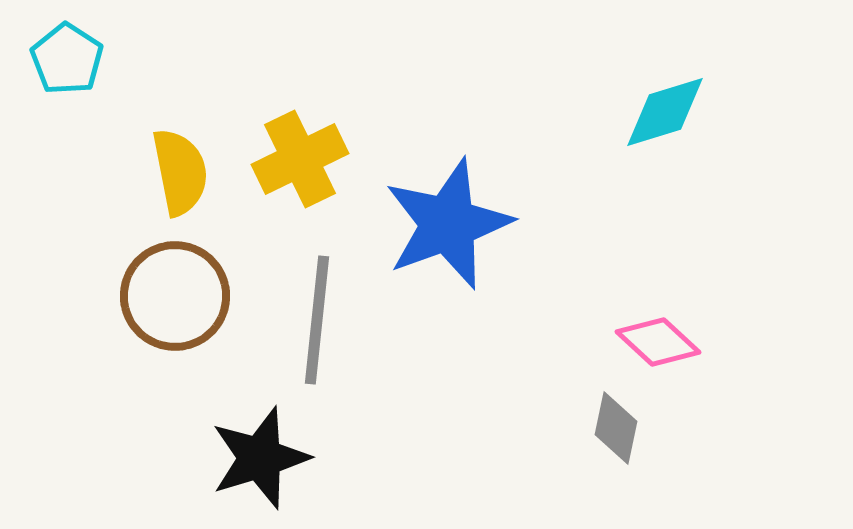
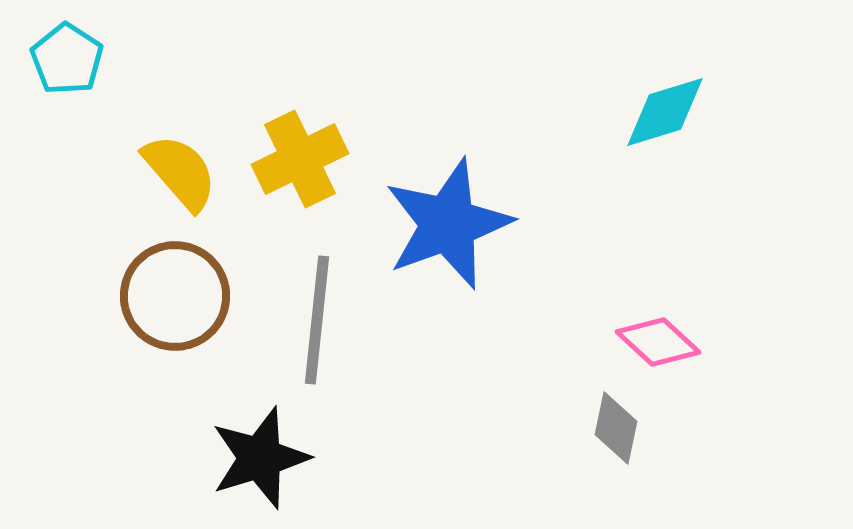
yellow semicircle: rotated 30 degrees counterclockwise
